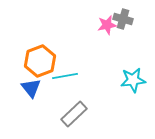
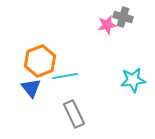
gray cross: moved 2 px up
gray rectangle: rotated 72 degrees counterclockwise
